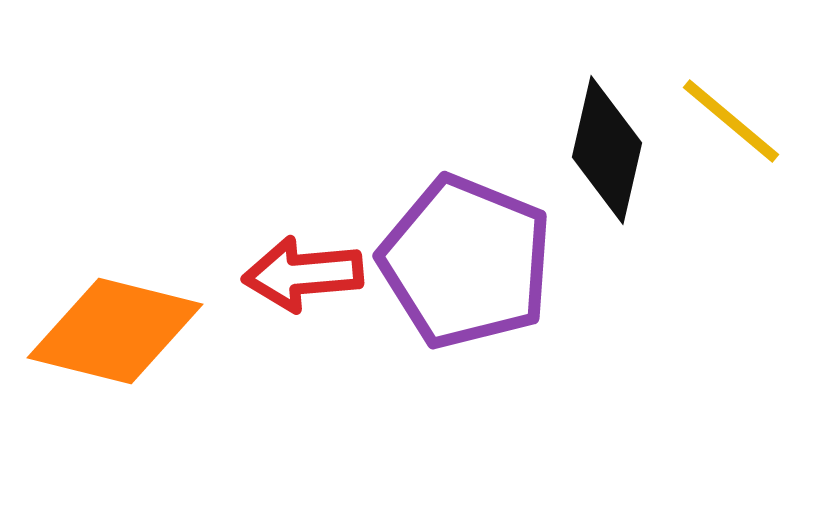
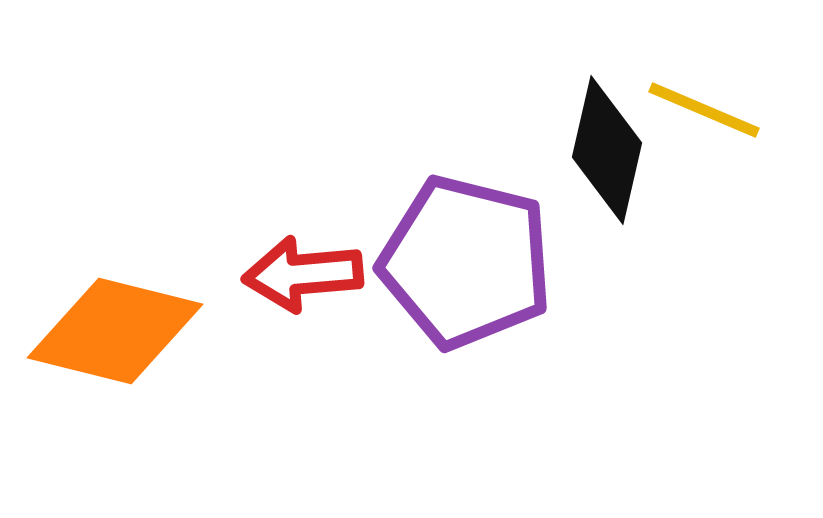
yellow line: moved 27 px left, 11 px up; rotated 17 degrees counterclockwise
purple pentagon: rotated 8 degrees counterclockwise
